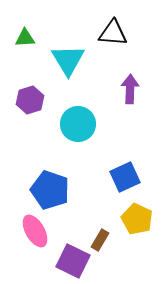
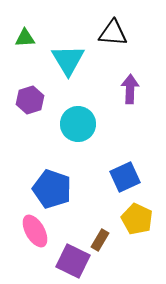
blue pentagon: moved 2 px right, 1 px up
